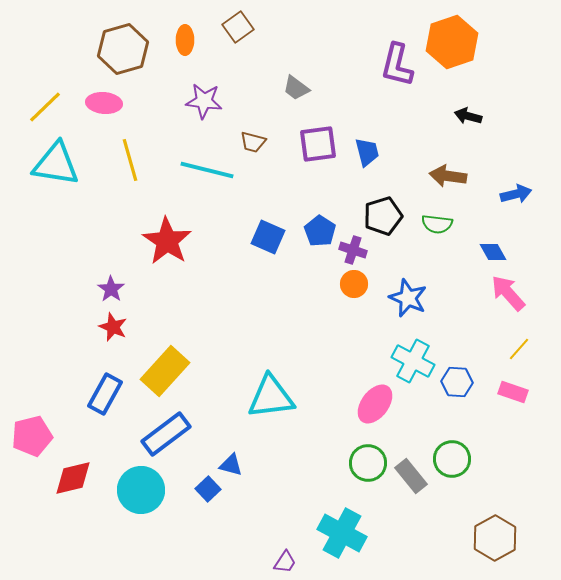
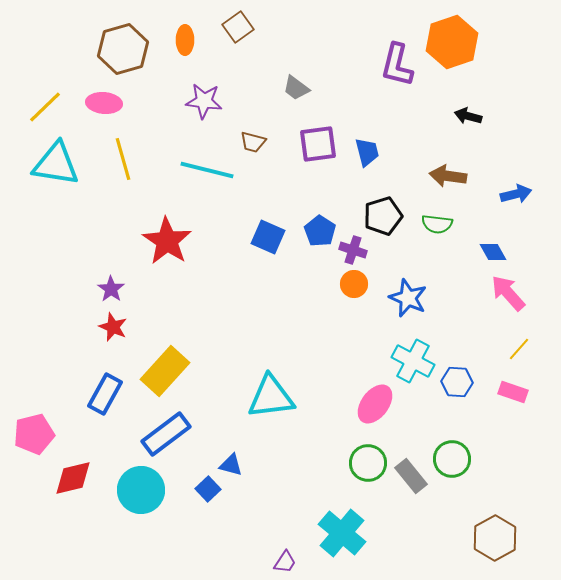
yellow line at (130, 160): moved 7 px left, 1 px up
pink pentagon at (32, 436): moved 2 px right, 2 px up
cyan cross at (342, 533): rotated 12 degrees clockwise
